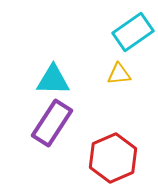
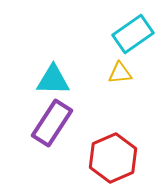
cyan rectangle: moved 2 px down
yellow triangle: moved 1 px right, 1 px up
